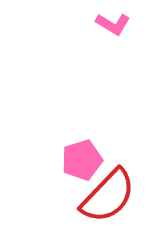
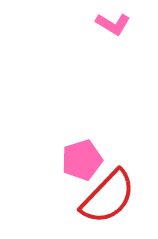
red semicircle: moved 1 px down
